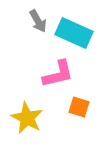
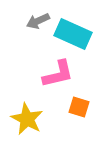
gray arrow: rotated 95 degrees clockwise
cyan rectangle: moved 1 px left, 1 px down
yellow star: moved 1 px down
